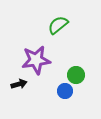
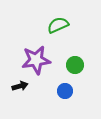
green semicircle: rotated 15 degrees clockwise
green circle: moved 1 px left, 10 px up
black arrow: moved 1 px right, 2 px down
